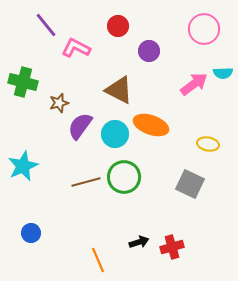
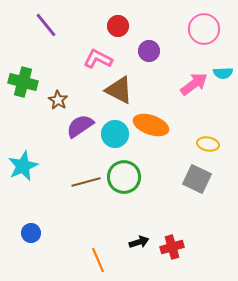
pink L-shape: moved 22 px right, 11 px down
brown star: moved 1 px left, 3 px up; rotated 24 degrees counterclockwise
purple semicircle: rotated 20 degrees clockwise
gray square: moved 7 px right, 5 px up
